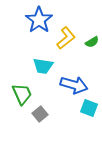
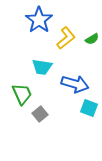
green semicircle: moved 3 px up
cyan trapezoid: moved 1 px left, 1 px down
blue arrow: moved 1 px right, 1 px up
